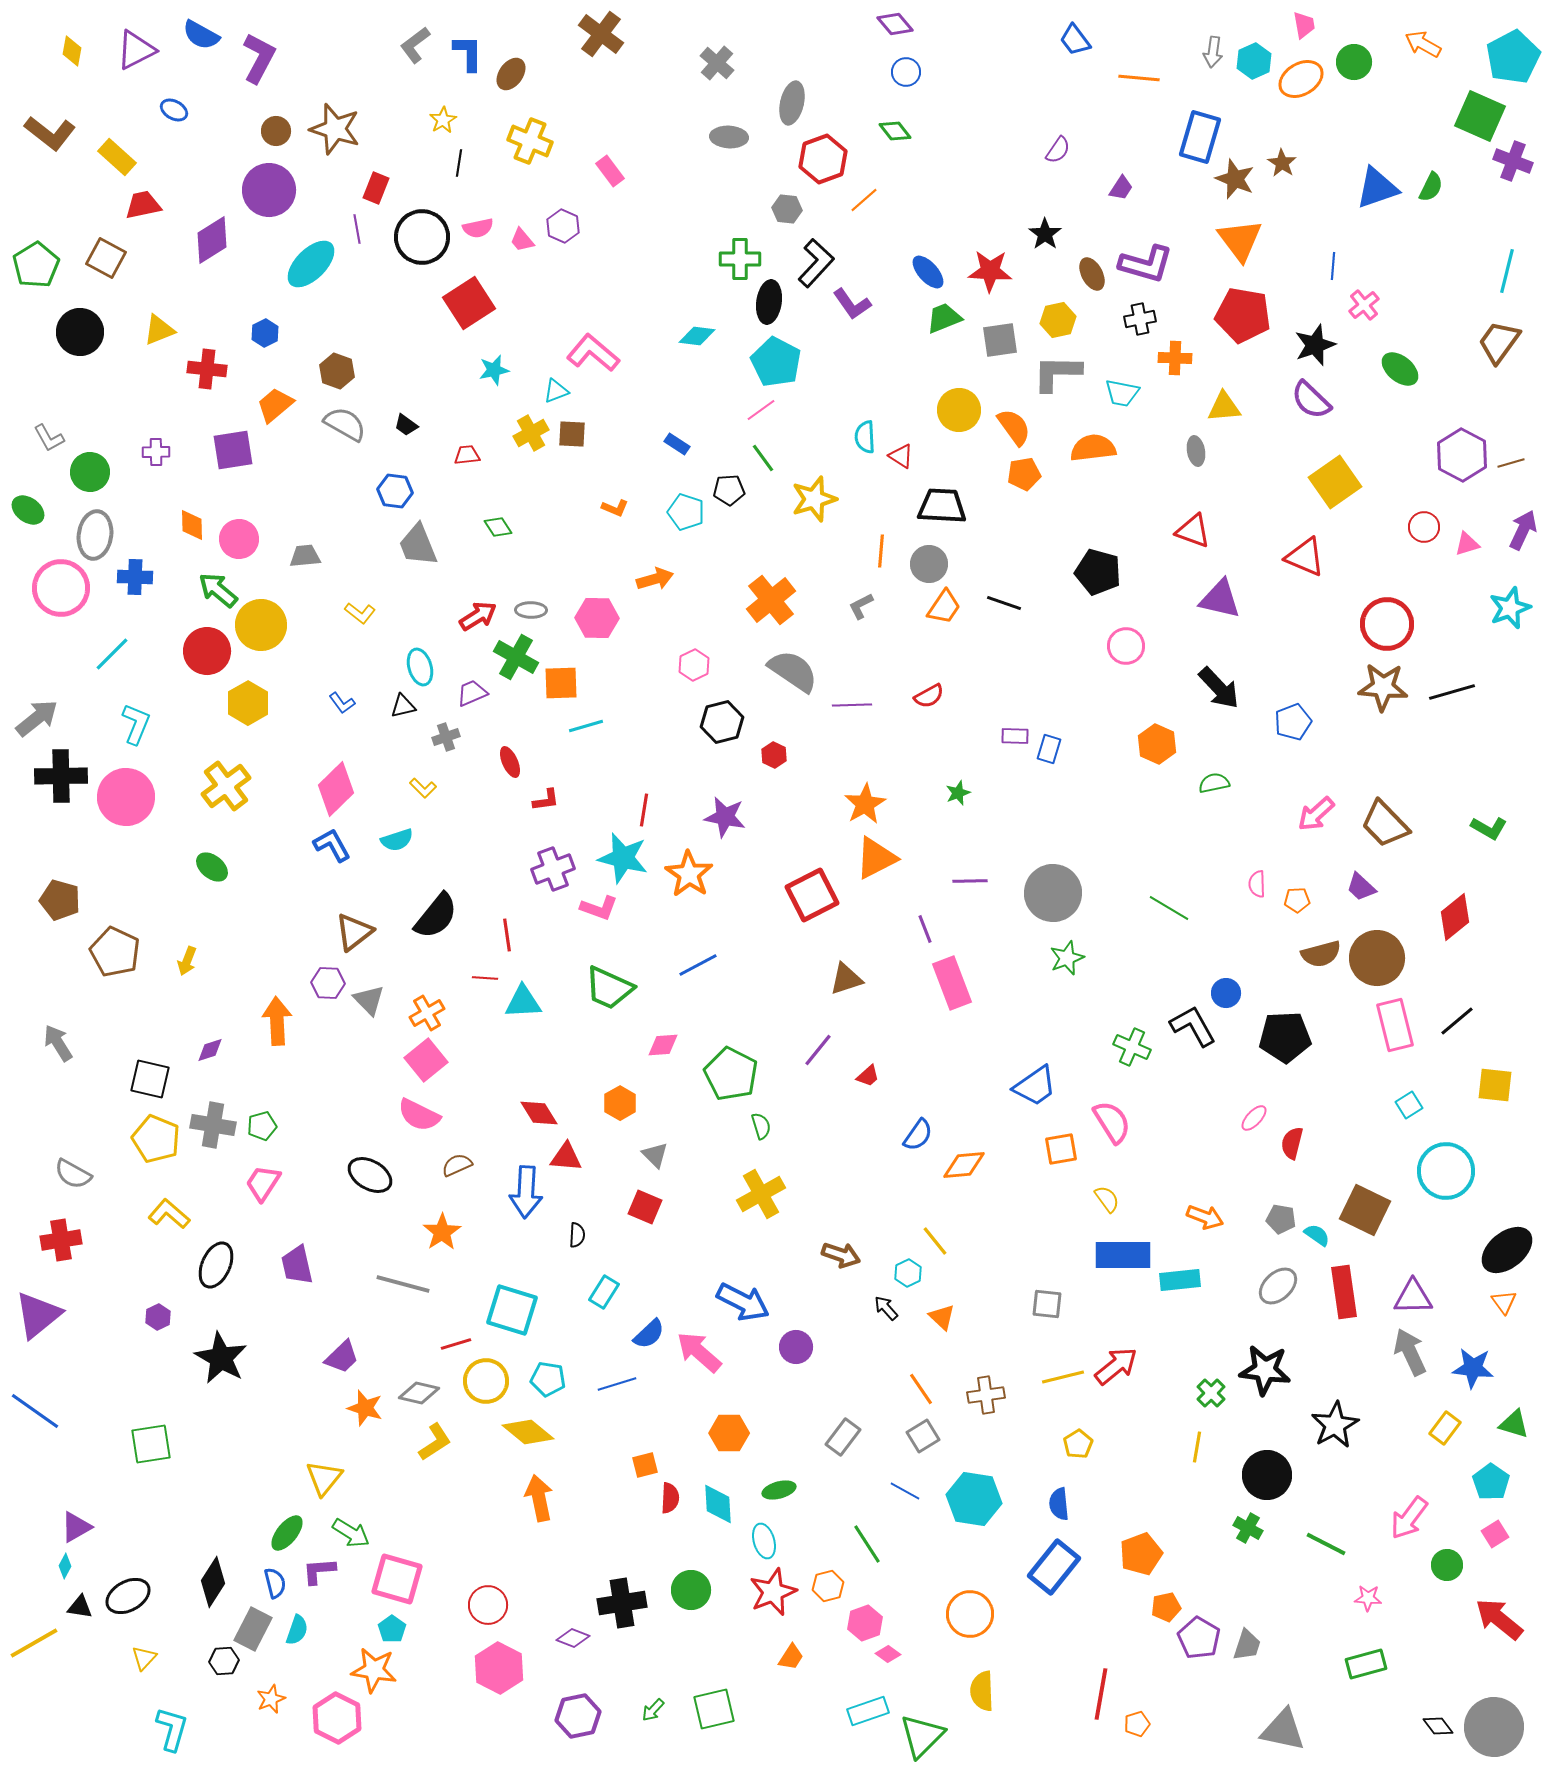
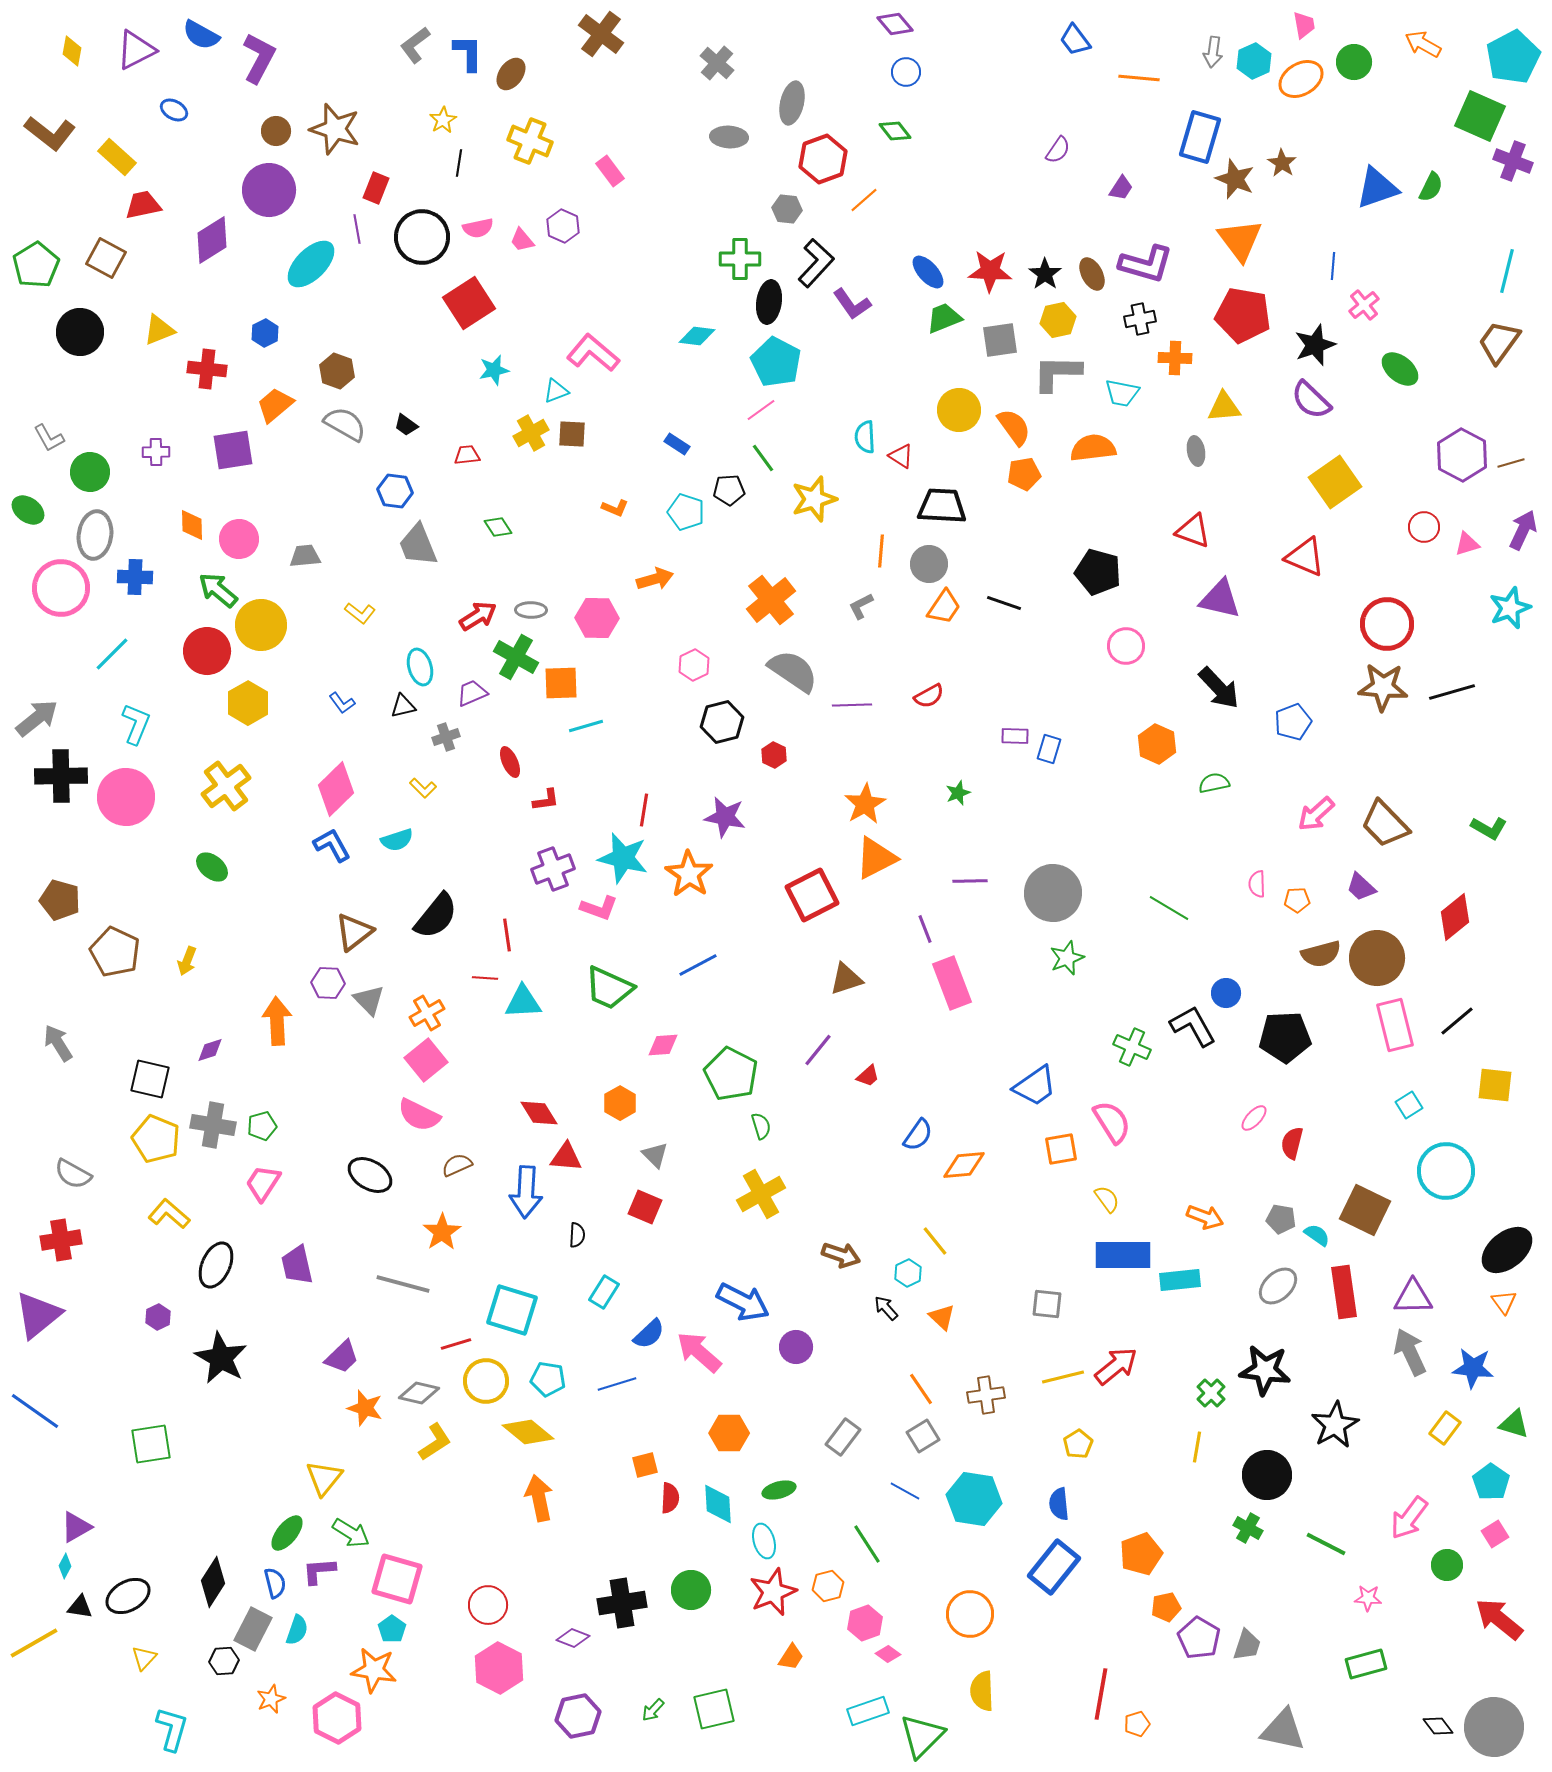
black star at (1045, 234): moved 40 px down
